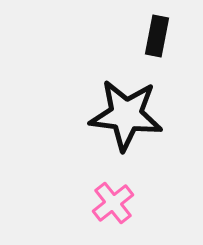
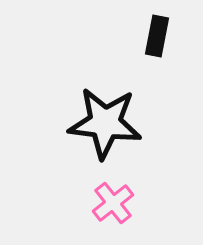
black star: moved 21 px left, 8 px down
